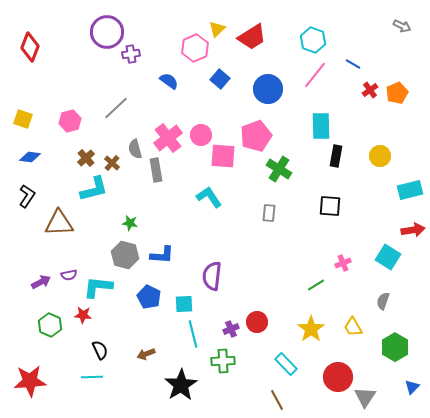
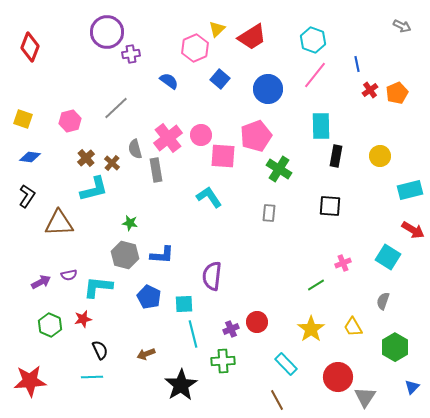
blue line at (353, 64): moved 4 px right; rotated 49 degrees clockwise
red arrow at (413, 230): rotated 40 degrees clockwise
red star at (83, 315): moved 4 px down; rotated 18 degrees counterclockwise
